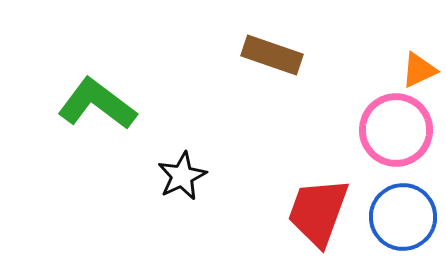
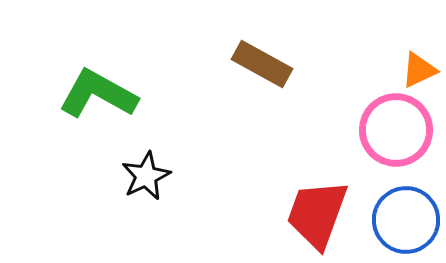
brown rectangle: moved 10 px left, 9 px down; rotated 10 degrees clockwise
green L-shape: moved 1 px right, 10 px up; rotated 8 degrees counterclockwise
black star: moved 36 px left
red trapezoid: moved 1 px left, 2 px down
blue circle: moved 3 px right, 3 px down
